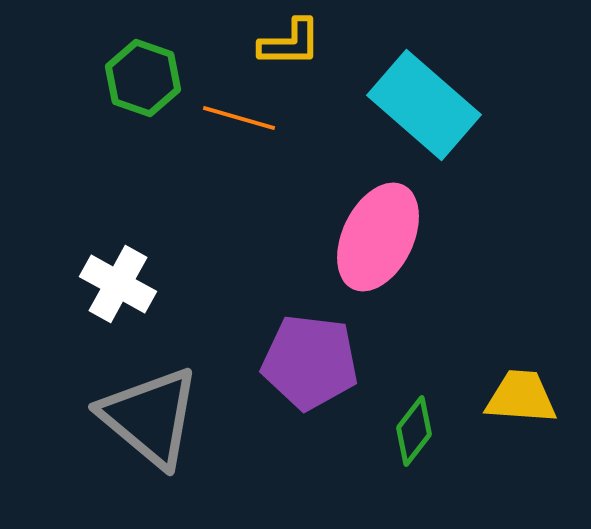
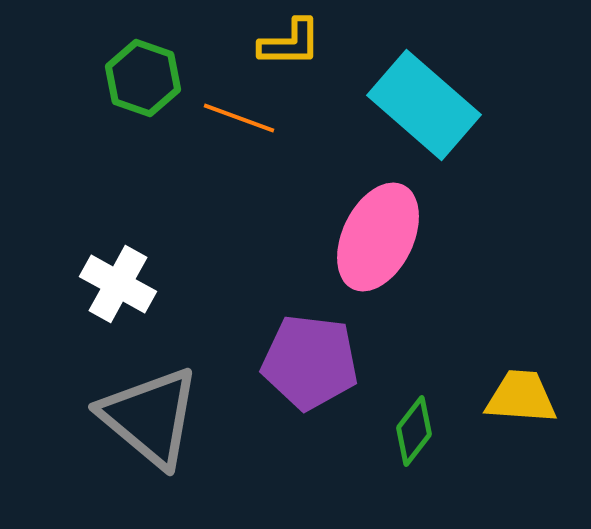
orange line: rotated 4 degrees clockwise
